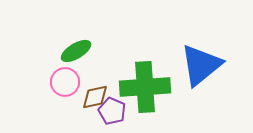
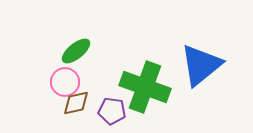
green ellipse: rotated 8 degrees counterclockwise
green cross: rotated 24 degrees clockwise
brown diamond: moved 19 px left, 6 px down
purple pentagon: rotated 16 degrees counterclockwise
